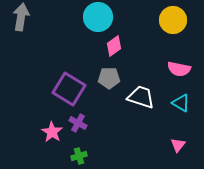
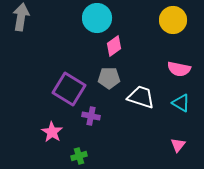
cyan circle: moved 1 px left, 1 px down
purple cross: moved 13 px right, 7 px up; rotated 18 degrees counterclockwise
